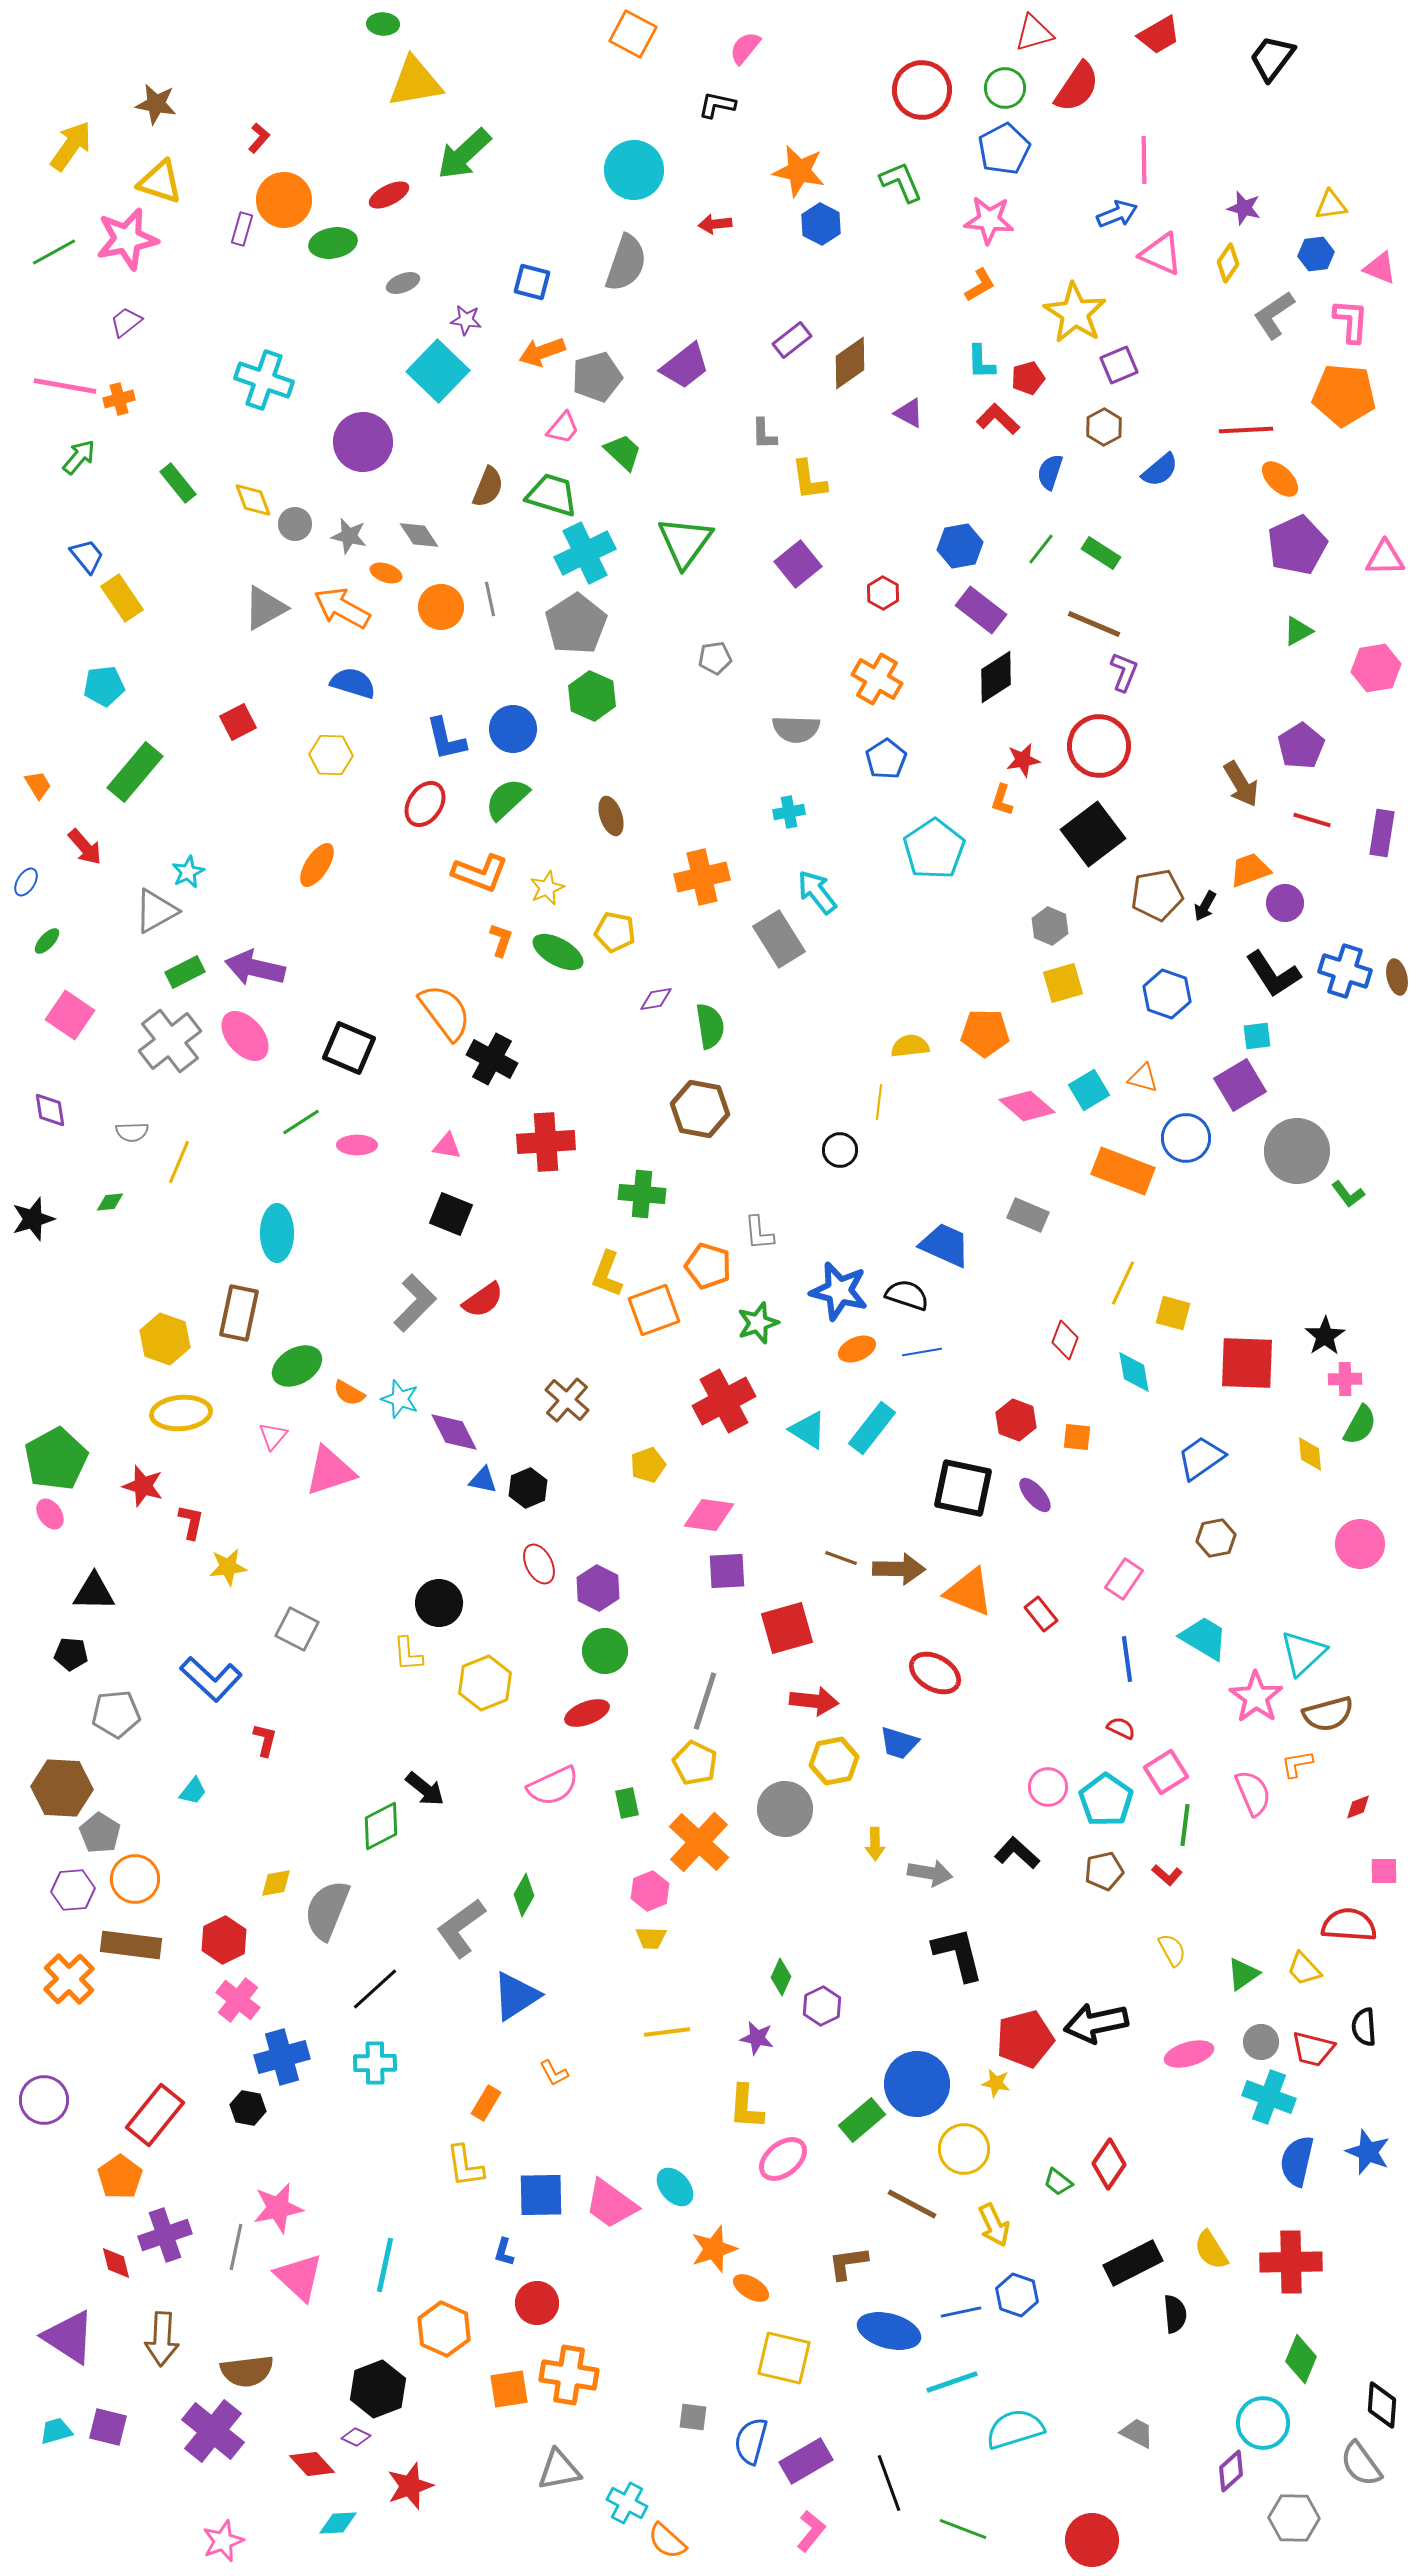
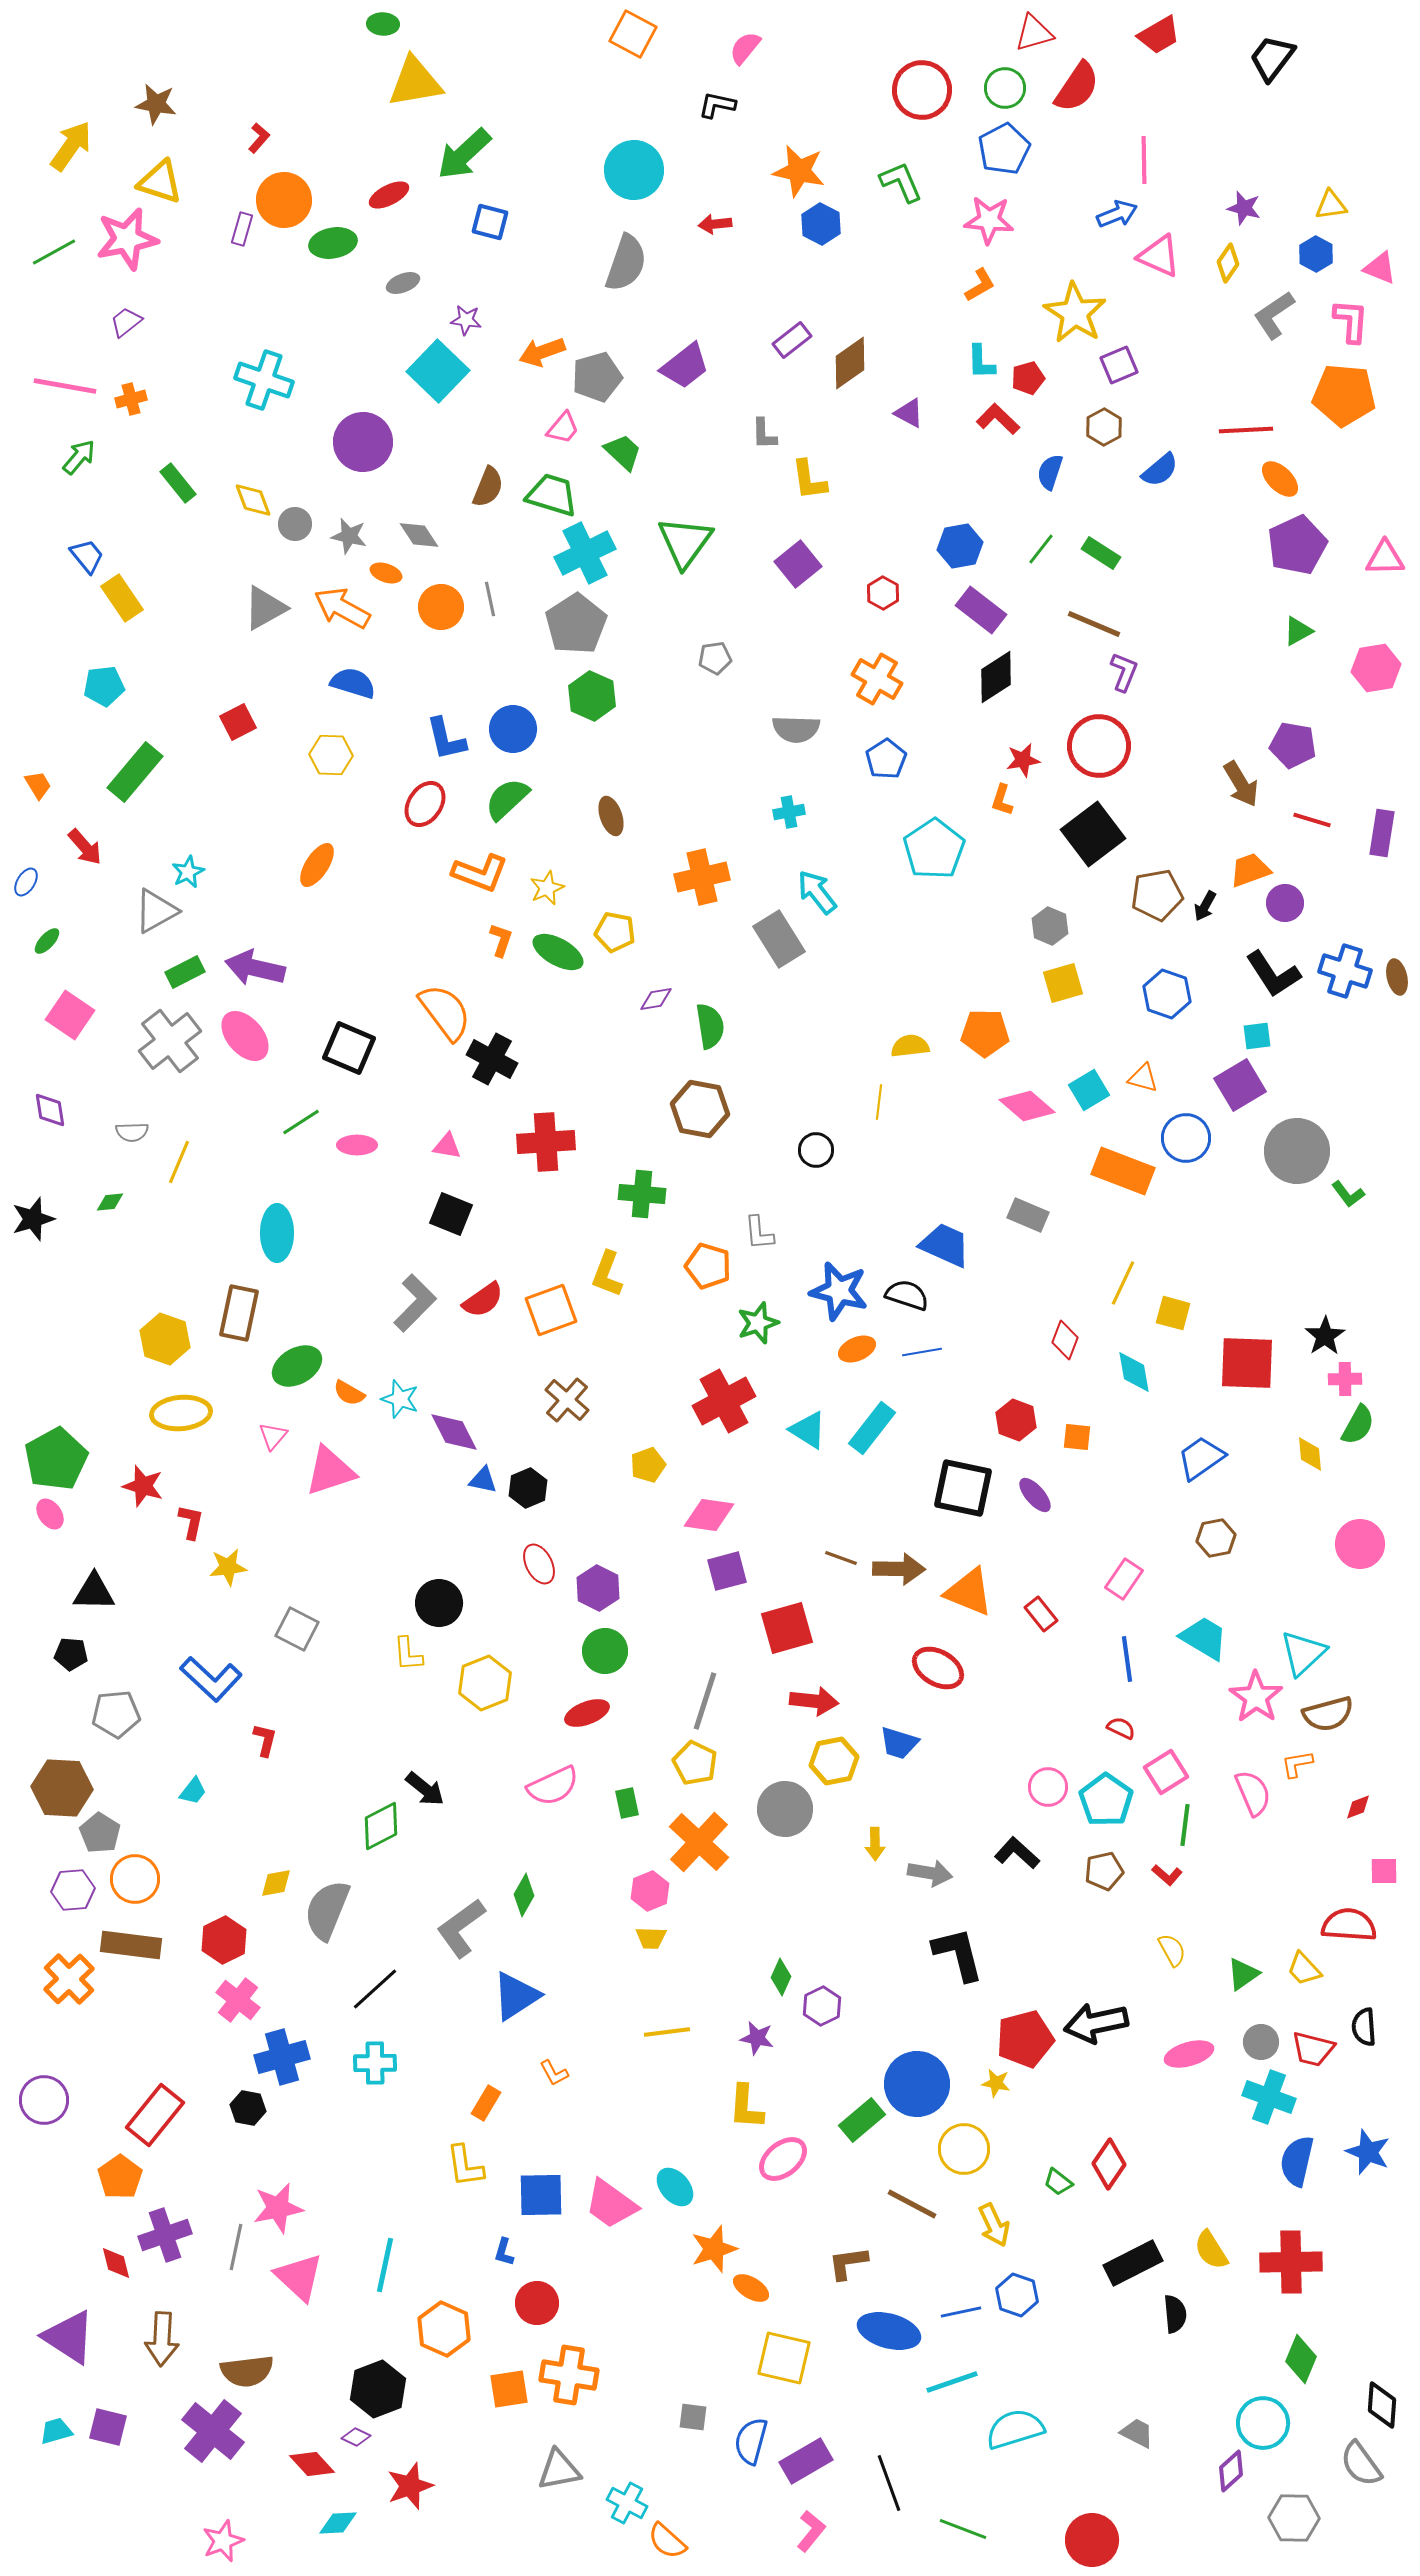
pink triangle at (1161, 254): moved 2 px left, 2 px down
blue hexagon at (1316, 254): rotated 24 degrees counterclockwise
blue square at (532, 282): moved 42 px left, 60 px up
orange cross at (119, 399): moved 12 px right
purple pentagon at (1301, 746): moved 8 px left, 1 px up; rotated 30 degrees counterclockwise
black circle at (840, 1150): moved 24 px left
orange square at (654, 1310): moved 103 px left
green semicircle at (1360, 1425): moved 2 px left
purple square at (727, 1571): rotated 12 degrees counterclockwise
red ellipse at (935, 1673): moved 3 px right, 5 px up
